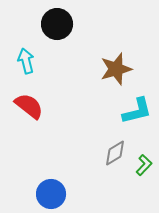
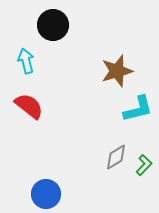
black circle: moved 4 px left, 1 px down
brown star: moved 1 px right, 2 px down
cyan L-shape: moved 1 px right, 2 px up
gray diamond: moved 1 px right, 4 px down
blue circle: moved 5 px left
